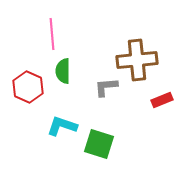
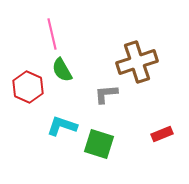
pink line: rotated 8 degrees counterclockwise
brown cross: moved 2 px down; rotated 12 degrees counterclockwise
green semicircle: moved 1 px left, 1 px up; rotated 30 degrees counterclockwise
gray L-shape: moved 7 px down
red rectangle: moved 34 px down
